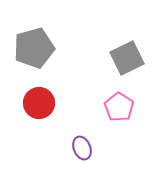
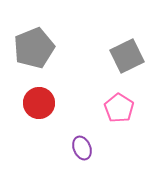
gray pentagon: rotated 6 degrees counterclockwise
gray square: moved 2 px up
pink pentagon: moved 1 px down
